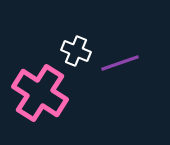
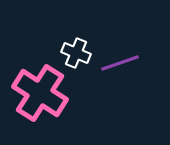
white cross: moved 2 px down
